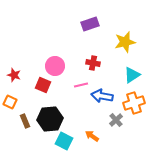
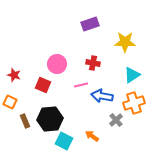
yellow star: rotated 15 degrees clockwise
pink circle: moved 2 px right, 2 px up
